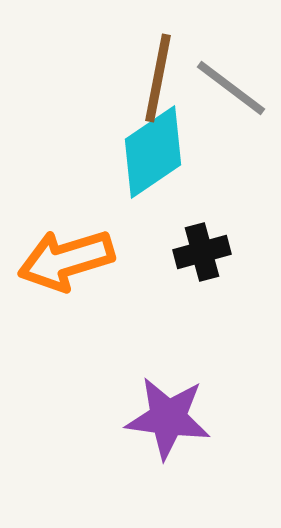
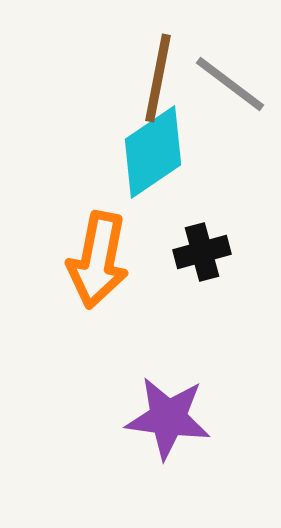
gray line: moved 1 px left, 4 px up
orange arrow: moved 32 px right; rotated 62 degrees counterclockwise
